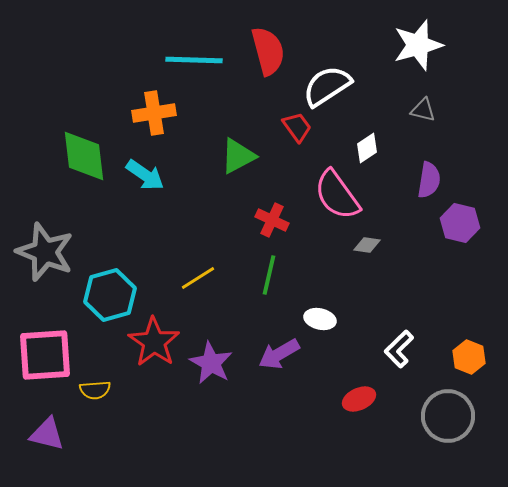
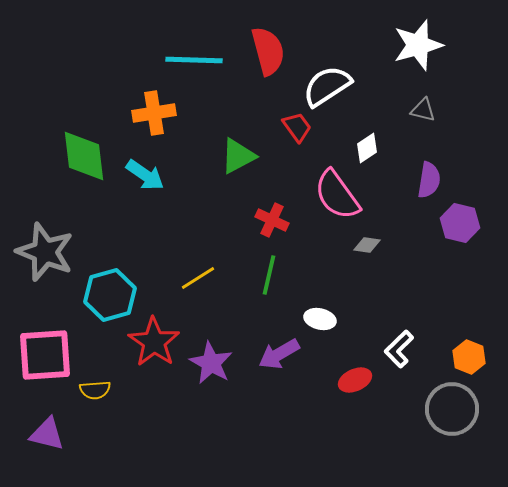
red ellipse: moved 4 px left, 19 px up
gray circle: moved 4 px right, 7 px up
